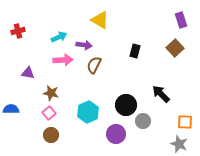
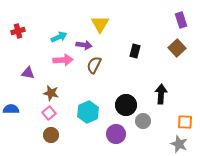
yellow triangle: moved 4 px down; rotated 30 degrees clockwise
brown square: moved 2 px right
black arrow: rotated 48 degrees clockwise
